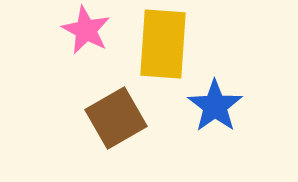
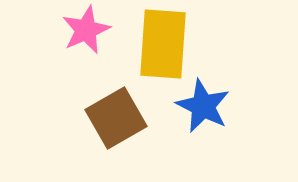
pink star: rotated 21 degrees clockwise
blue star: moved 12 px left; rotated 10 degrees counterclockwise
